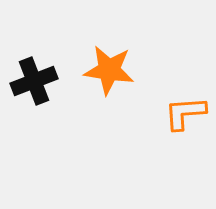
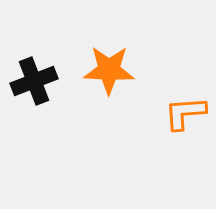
orange star: rotated 6 degrees counterclockwise
